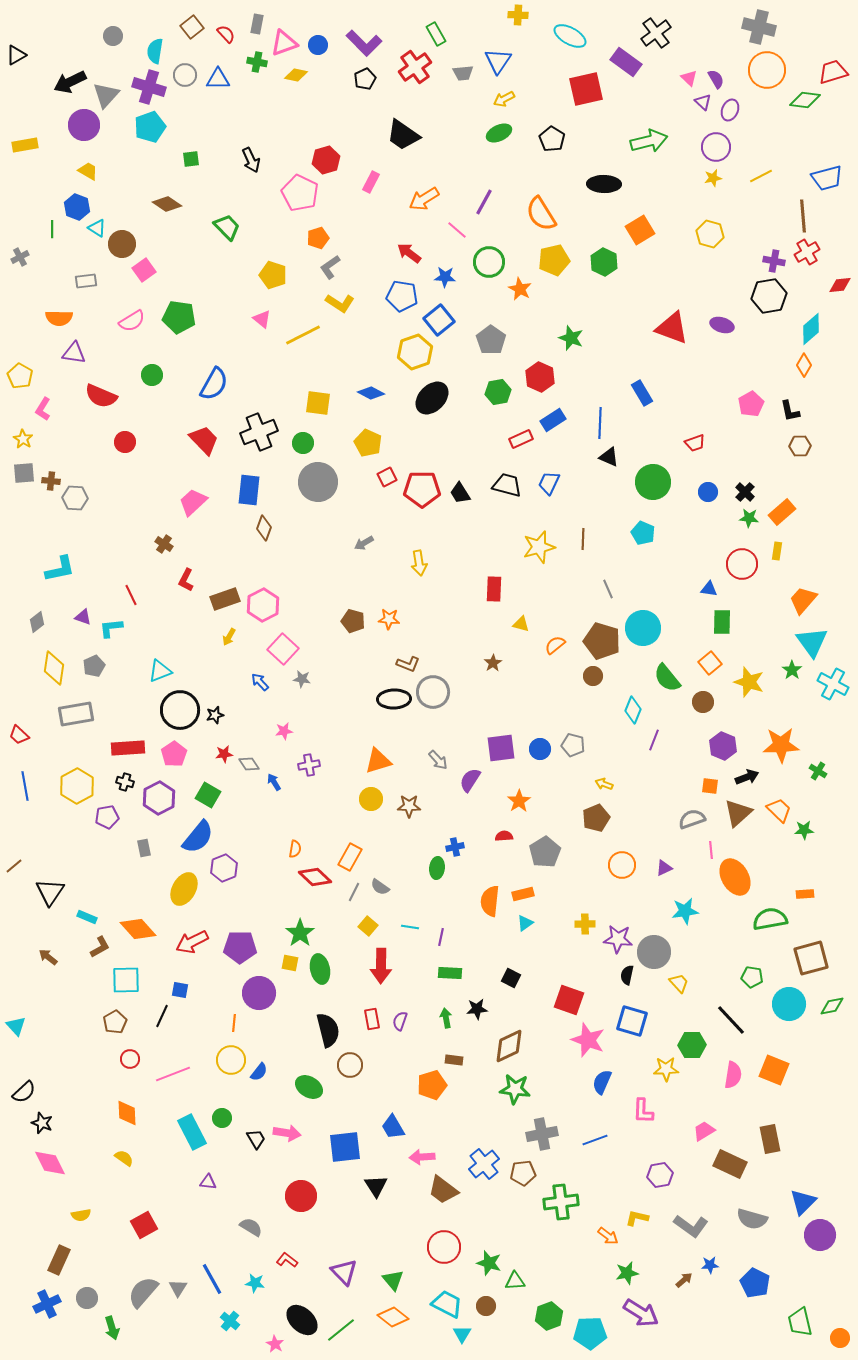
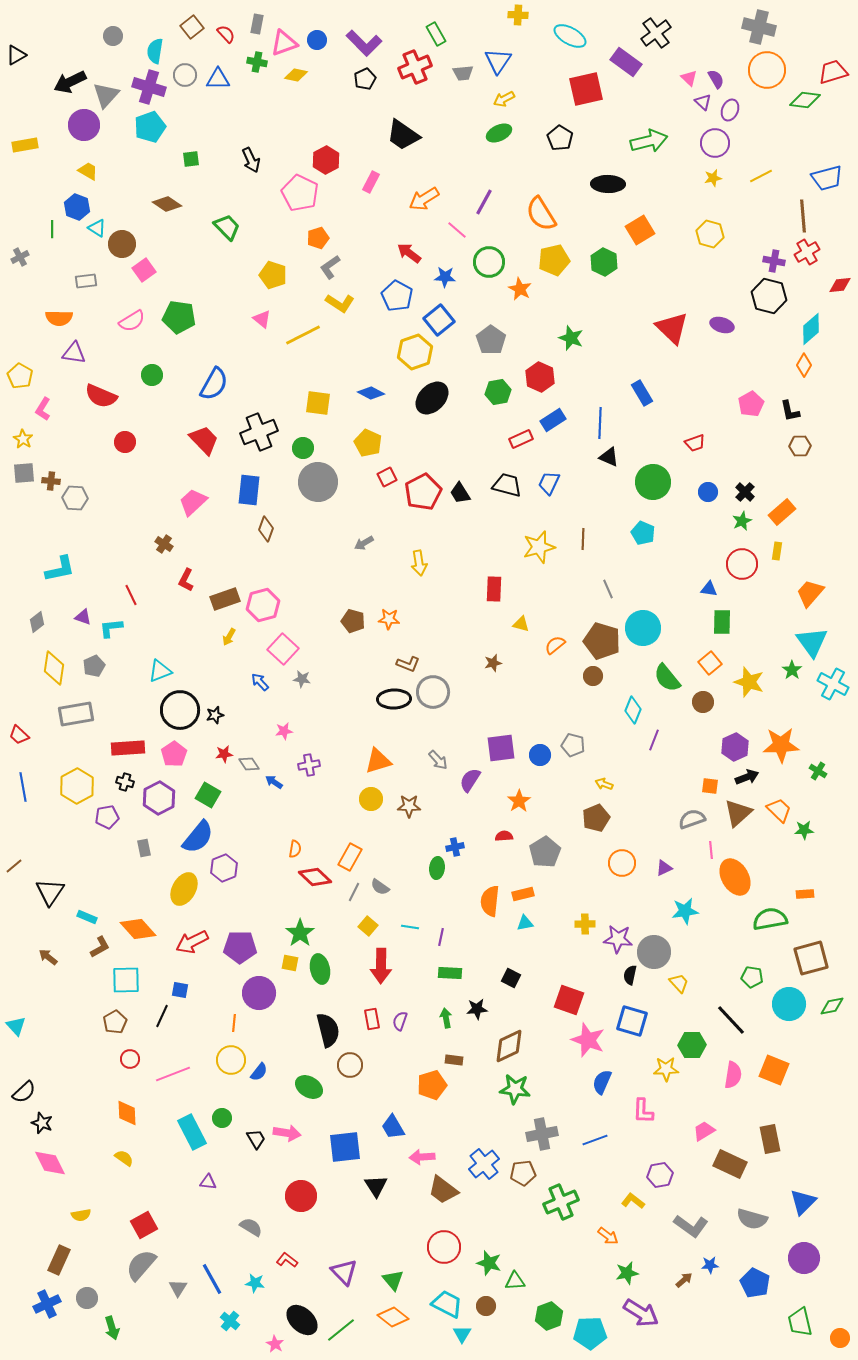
blue circle at (318, 45): moved 1 px left, 5 px up
red cross at (415, 67): rotated 12 degrees clockwise
black pentagon at (552, 139): moved 8 px right, 1 px up
purple circle at (716, 147): moved 1 px left, 4 px up
red hexagon at (326, 160): rotated 12 degrees counterclockwise
black ellipse at (604, 184): moved 4 px right
blue pentagon at (402, 296): moved 5 px left; rotated 20 degrees clockwise
black hexagon at (769, 296): rotated 24 degrees clockwise
red triangle at (672, 328): rotated 24 degrees clockwise
green circle at (303, 443): moved 5 px down
red pentagon at (422, 489): moved 1 px right, 3 px down; rotated 27 degrees counterclockwise
green star at (749, 518): moved 7 px left, 3 px down; rotated 30 degrees counterclockwise
brown diamond at (264, 528): moved 2 px right, 1 px down
orange trapezoid at (803, 600): moved 7 px right, 7 px up
pink hexagon at (263, 605): rotated 12 degrees clockwise
brown star at (493, 663): rotated 18 degrees clockwise
purple hexagon at (723, 746): moved 12 px right, 1 px down; rotated 12 degrees clockwise
blue circle at (540, 749): moved 6 px down
blue arrow at (274, 782): rotated 24 degrees counterclockwise
blue line at (25, 786): moved 2 px left, 1 px down
orange circle at (622, 865): moved 2 px up
cyan triangle at (525, 923): rotated 24 degrees clockwise
black semicircle at (627, 975): moved 3 px right
green cross at (561, 1202): rotated 16 degrees counterclockwise
yellow L-shape at (637, 1218): moved 4 px left, 17 px up; rotated 25 degrees clockwise
purple circle at (820, 1235): moved 16 px left, 23 px down
gray semicircle at (143, 1292): moved 2 px left, 27 px up
